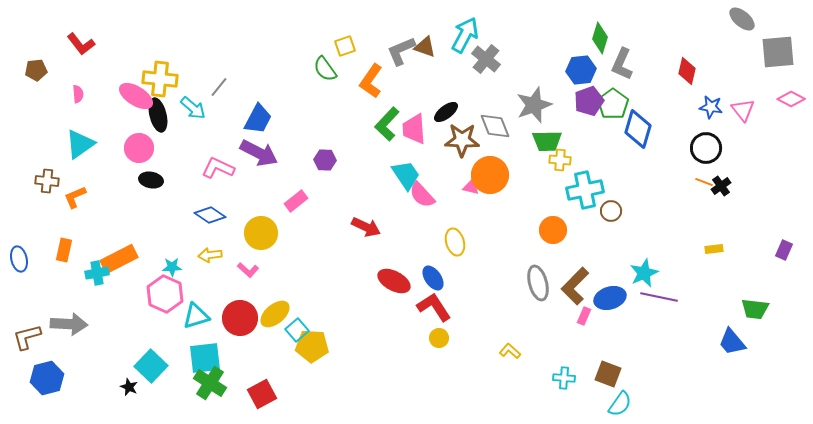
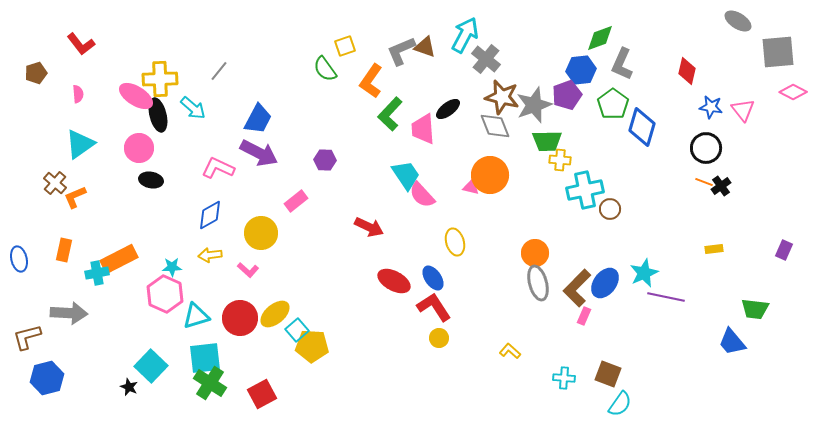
gray ellipse at (742, 19): moved 4 px left, 2 px down; rotated 8 degrees counterclockwise
green diamond at (600, 38): rotated 52 degrees clockwise
brown pentagon at (36, 70): moved 3 px down; rotated 10 degrees counterclockwise
yellow cross at (160, 79): rotated 8 degrees counterclockwise
gray line at (219, 87): moved 16 px up
pink diamond at (791, 99): moved 2 px right, 7 px up
purple pentagon at (589, 101): moved 22 px left, 6 px up
black ellipse at (446, 112): moved 2 px right, 3 px up
green L-shape at (387, 124): moved 3 px right, 10 px up
pink trapezoid at (414, 129): moved 9 px right
blue diamond at (638, 129): moved 4 px right, 2 px up
brown star at (462, 140): moved 40 px right, 43 px up; rotated 12 degrees clockwise
brown cross at (47, 181): moved 8 px right, 2 px down; rotated 35 degrees clockwise
brown circle at (611, 211): moved 1 px left, 2 px up
blue diamond at (210, 215): rotated 64 degrees counterclockwise
red arrow at (366, 227): moved 3 px right
orange circle at (553, 230): moved 18 px left, 23 px down
brown L-shape at (575, 286): moved 2 px right, 2 px down
purple line at (659, 297): moved 7 px right
blue ellipse at (610, 298): moved 5 px left, 15 px up; rotated 36 degrees counterclockwise
gray arrow at (69, 324): moved 11 px up
